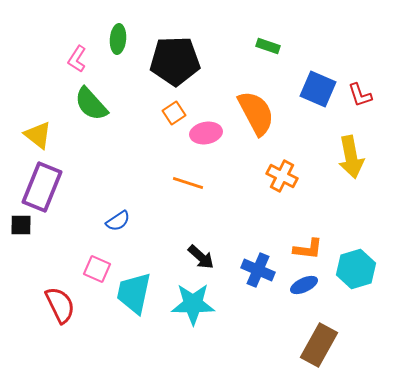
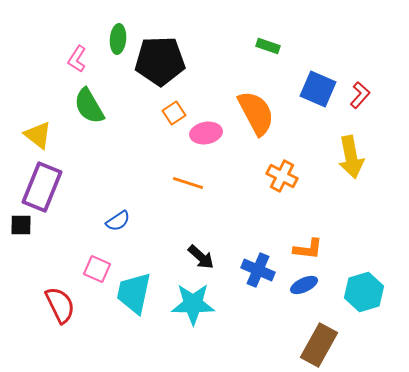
black pentagon: moved 15 px left
red L-shape: rotated 120 degrees counterclockwise
green semicircle: moved 2 px left, 2 px down; rotated 12 degrees clockwise
cyan hexagon: moved 8 px right, 23 px down
